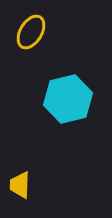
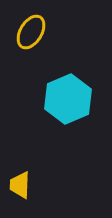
cyan hexagon: rotated 9 degrees counterclockwise
